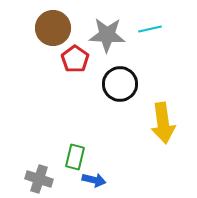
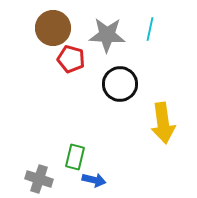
cyan line: rotated 65 degrees counterclockwise
red pentagon: moved 4 px left; rotated 20 degrees counterclockwise
